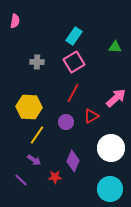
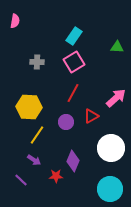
green triangle: moved 2 px right
red star: moved 1 px right, 1 px up
